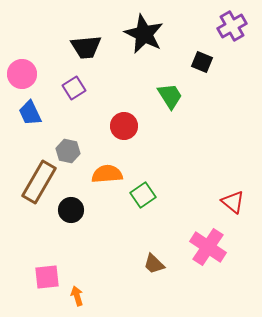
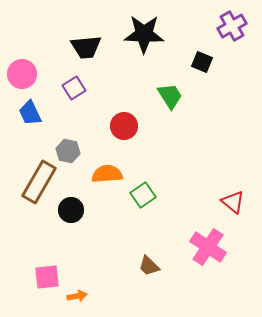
black star: rotated 24 degrees counterclockwise
brown trapezoid: moved 5 px left, 2 px down
orange arrow: rotated 96 degrees clockwise
